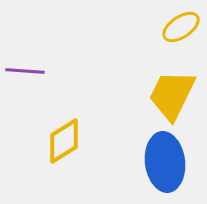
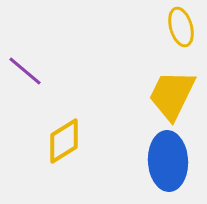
yellow ellipse: rotated 72 degrees counterclockwise
purple line: rotated 36 degrees clockwise
blue ellipse: moved 3 px right, 1 px up; rotated 4 degrees clockwise
